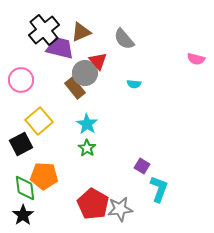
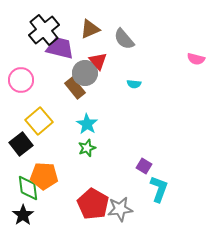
brown triangle: moved 9 px right, 3 px up
black square: rotated 10 degrees counterclockwise
green star: rotated 18 degrees clockwise
purple square: moved 2 px right
green diamond: moved 3 px right
